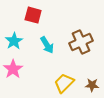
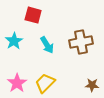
brown cross: rotated 15 degrees clockwise
pink star: moved 4 px right, 14 px down
yellow trapezoid: moved 19 px left
